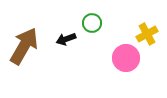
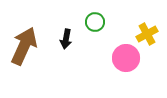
green circle: moved 3 px right, 1 px up
black arrow: rotated 60 degrees counterclockwise
brown arrow: rotated 6 degrees counterclockwise
